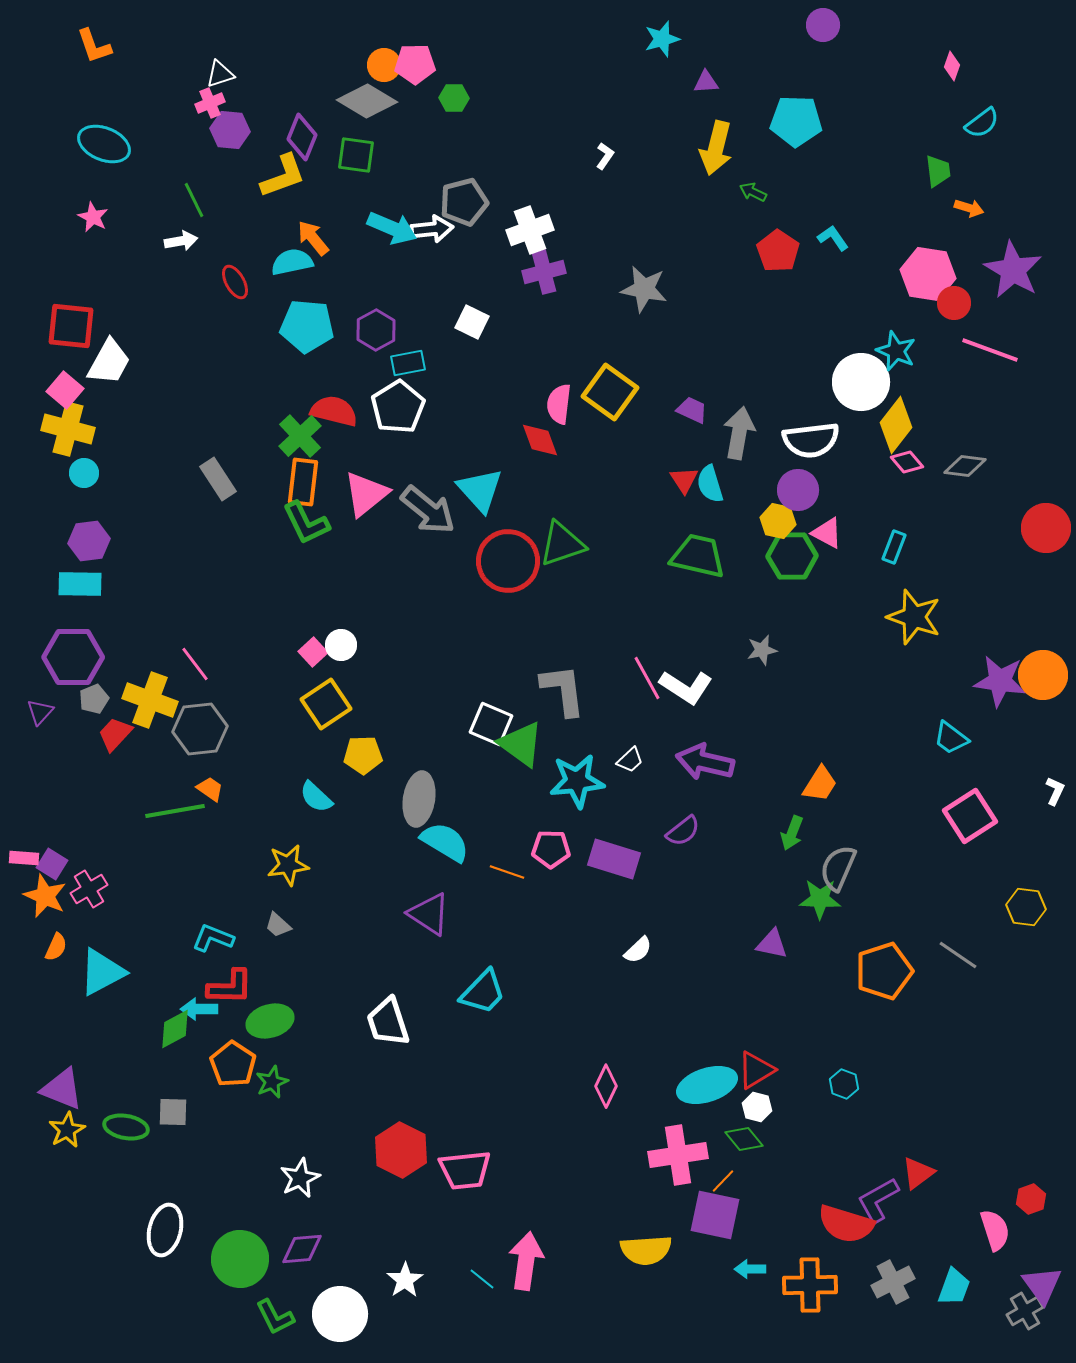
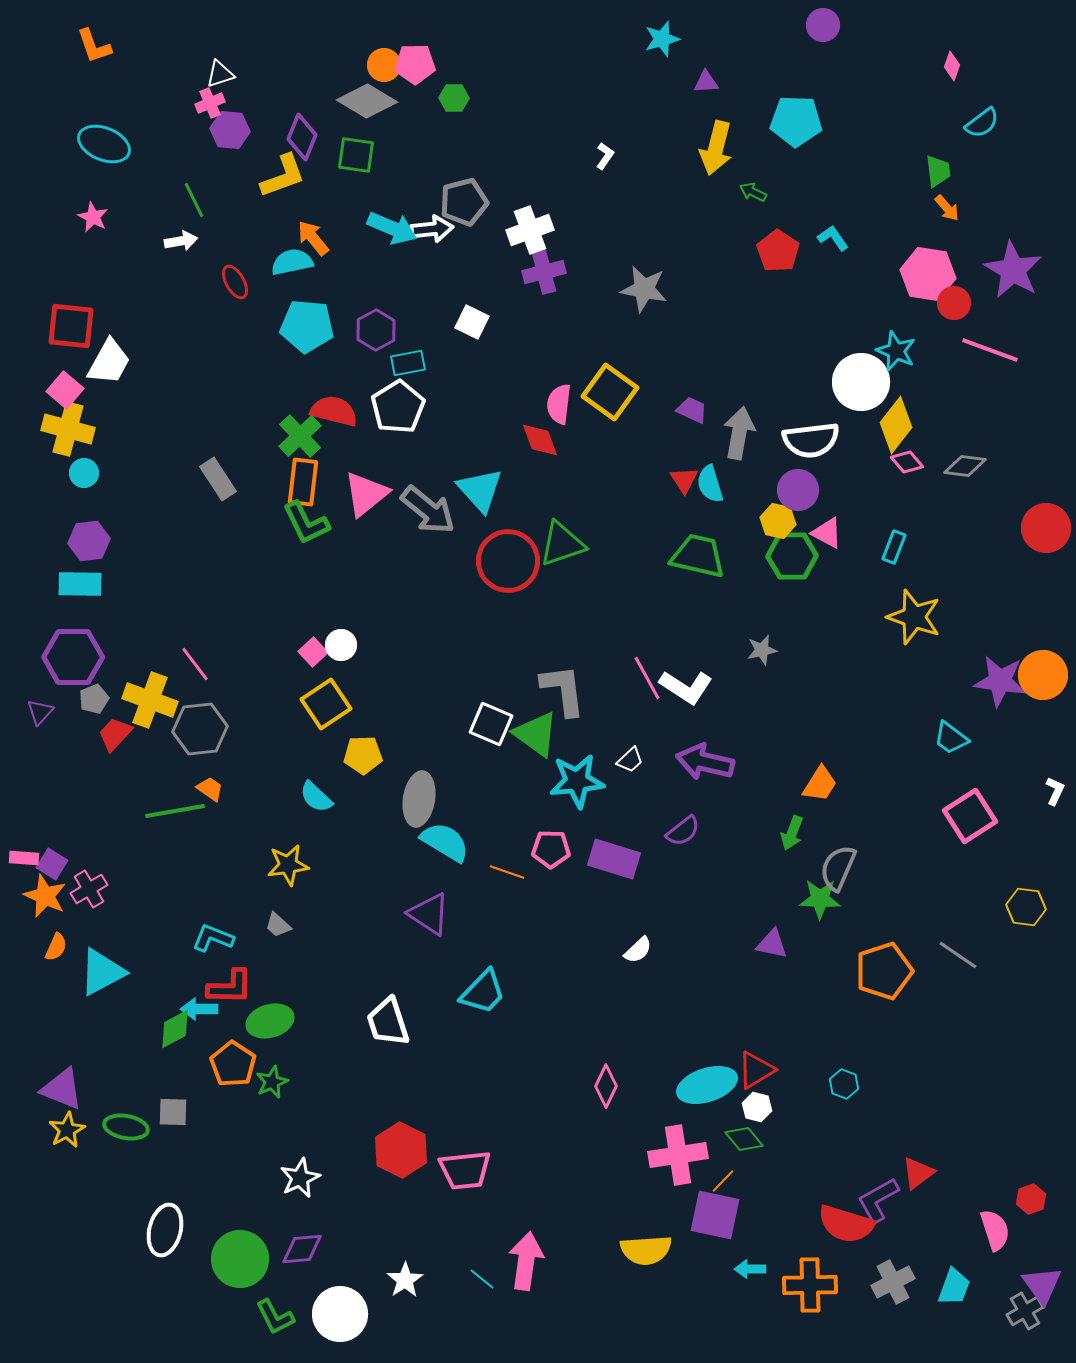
orange arrow at (969, 208): moved 22 px left; rotated 32 degrees clockwise
green triangle at (521, 744): moved 15 px right, 10 px up
